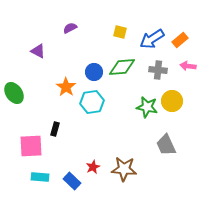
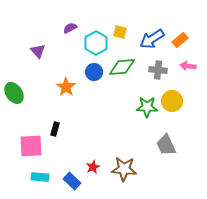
purple triangle: rotated 21 degrees clockwise
cyan hexagon: moved 4 px right, 59 px up; rotated 20 degrees counterclockwise
green star: rotated 10 degrees counterclockwise
